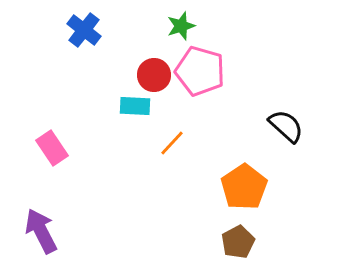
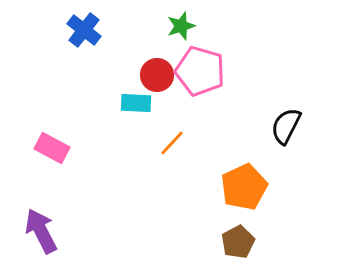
red circle: moved 3 px right
cyan rectangle: moved 1 px right, 3 px up
black semicircle: rotated 105 degrees counterclockwise
pink rectangle: rotated 28 degrees counterclockwise
orange pentagon: rotated 9 degrees clockwise
